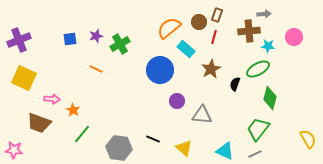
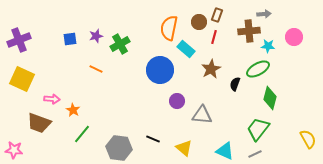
orange semicircle: rotated 40 degrees counterclockwise
yellow square: moved 2 px left, 1 px down
